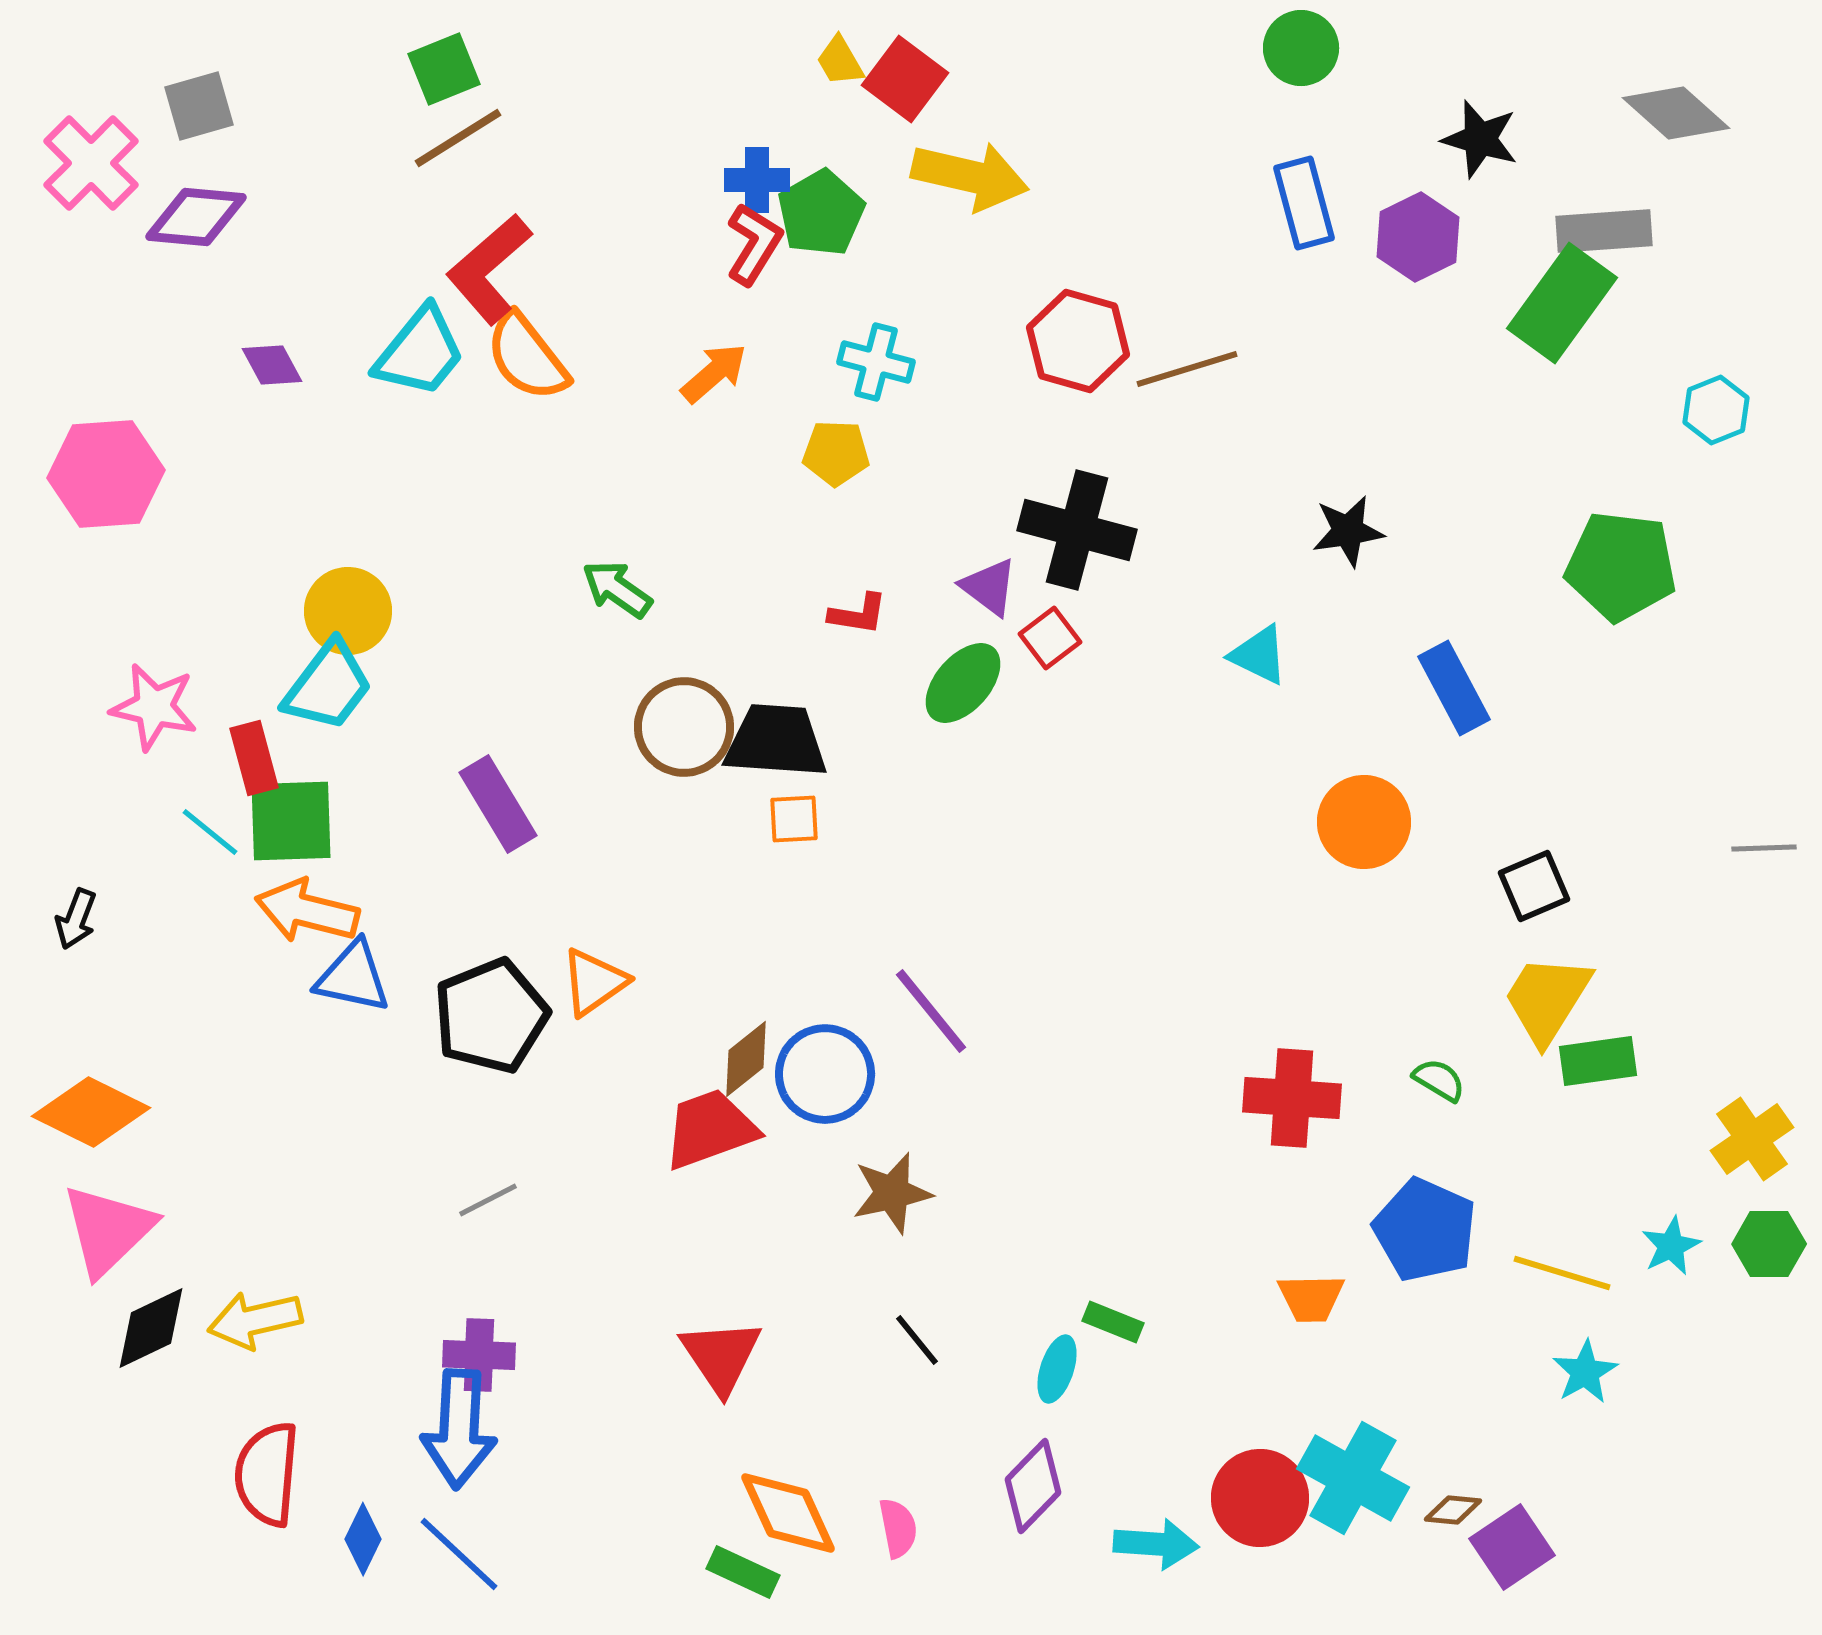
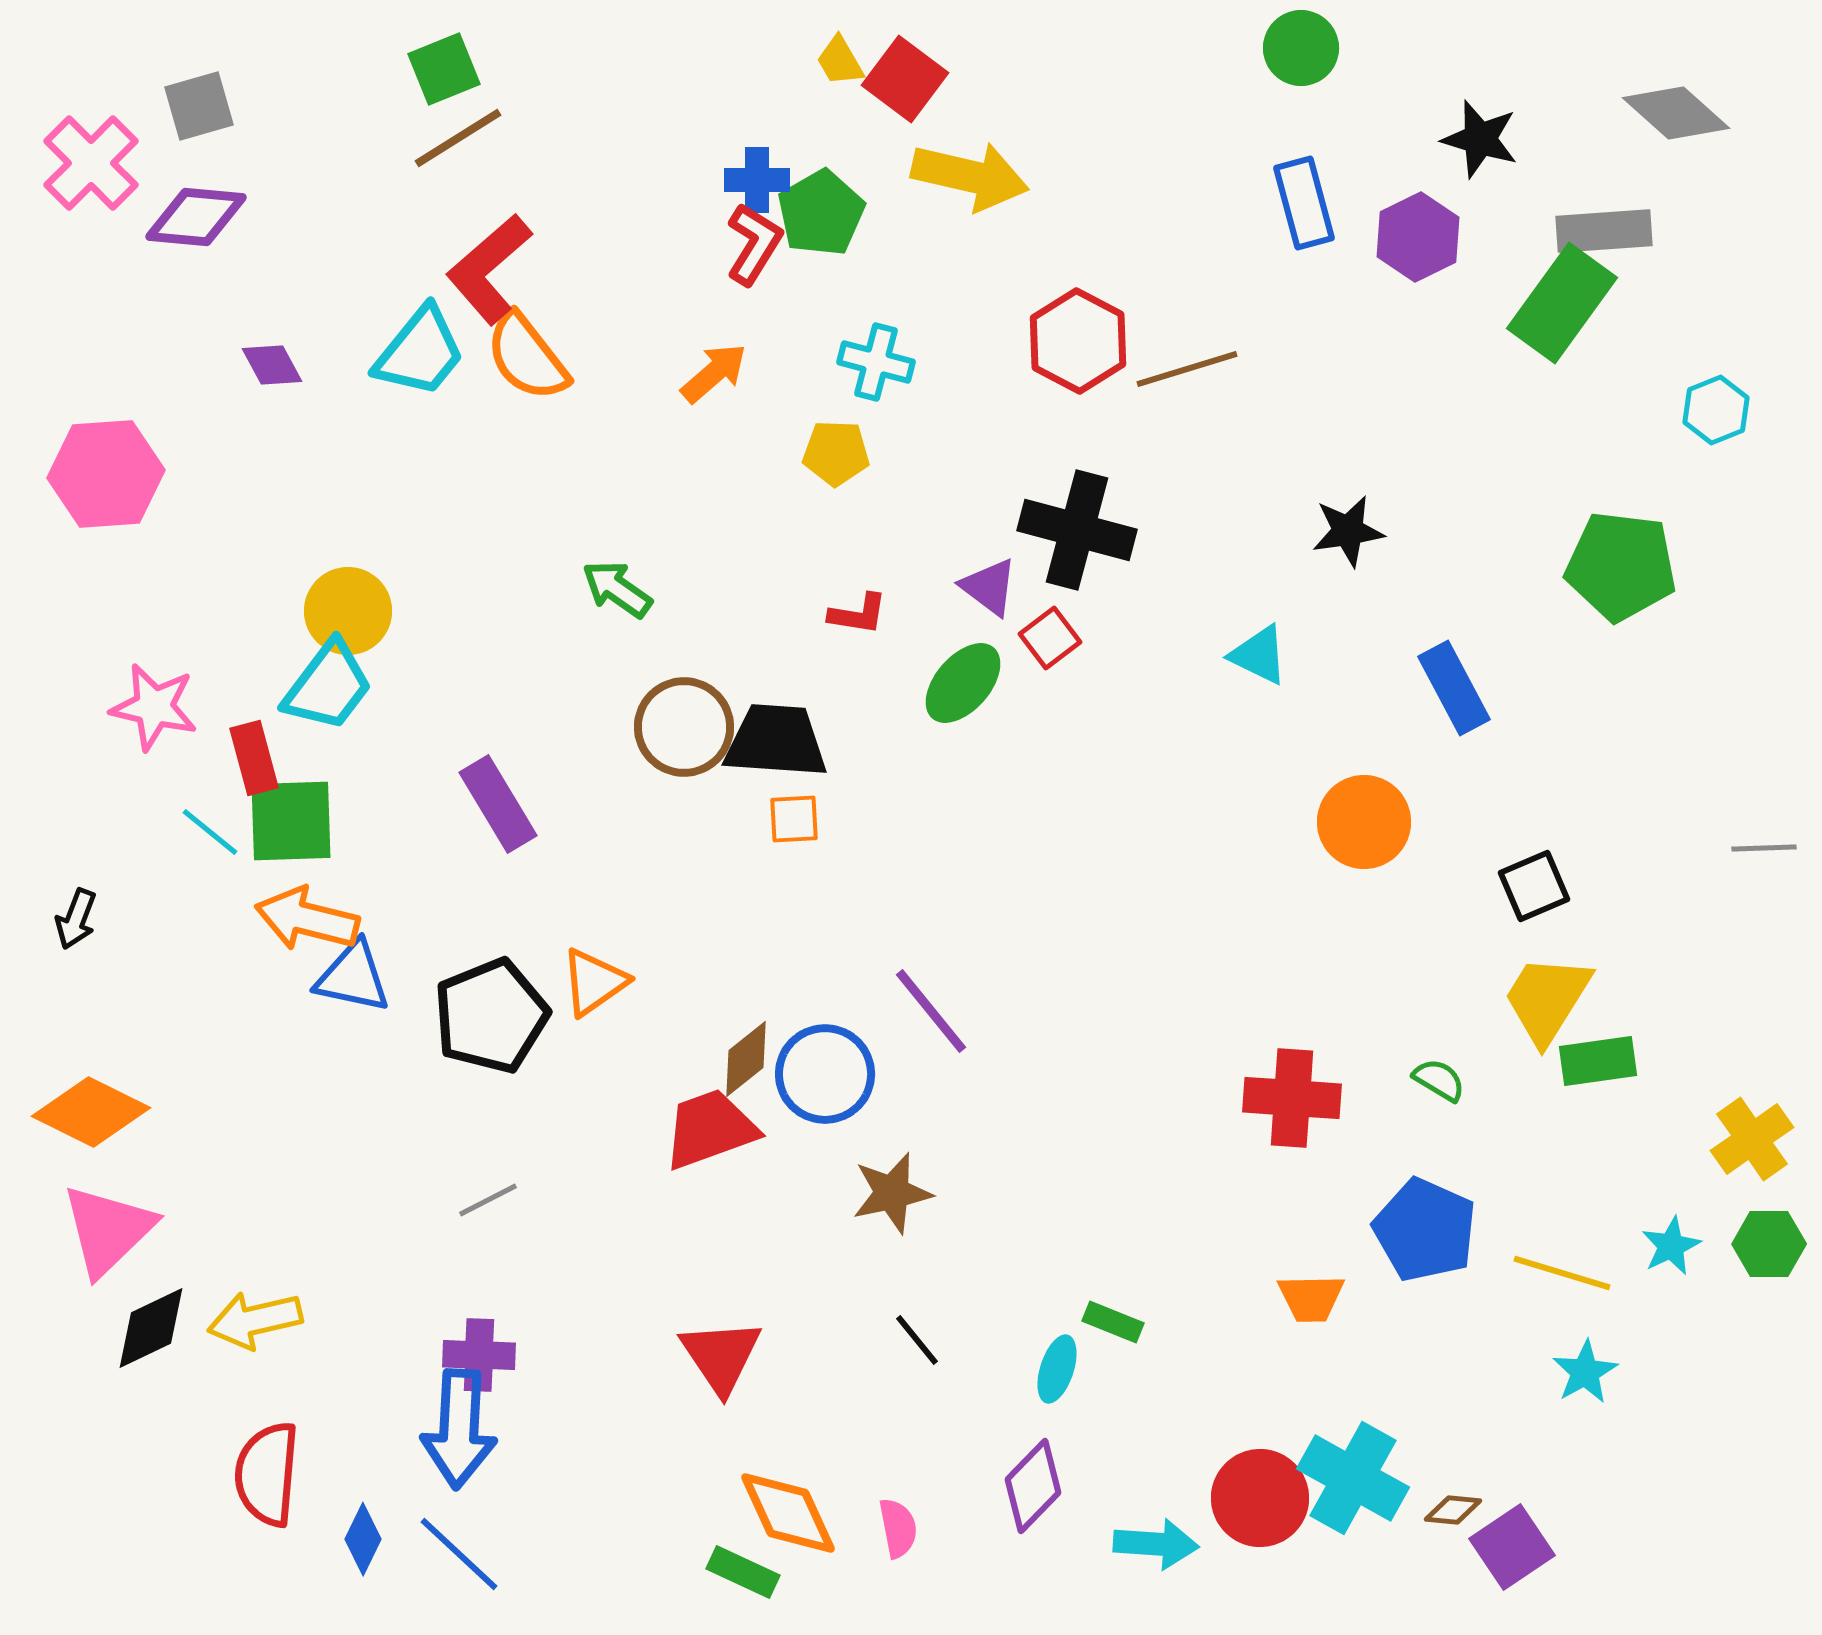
red hexagon at (1078, 341): rotated 12 degrees clockwise
orange arrow at (307, 911): moved 8 px down
